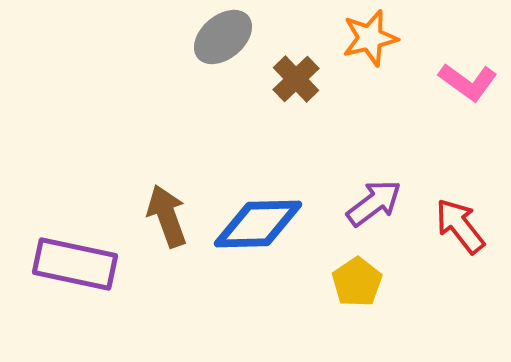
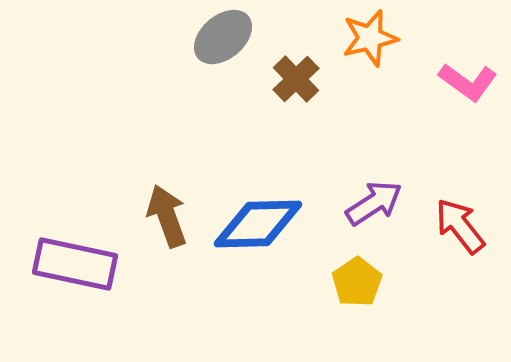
purple arrow: rotated 4 degrees clockwise
